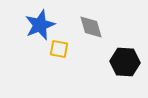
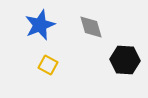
yellow square: moved 11 px left, 16 px down; rotated 18 degrees clockwise
black hexagon: moved 2 px up
